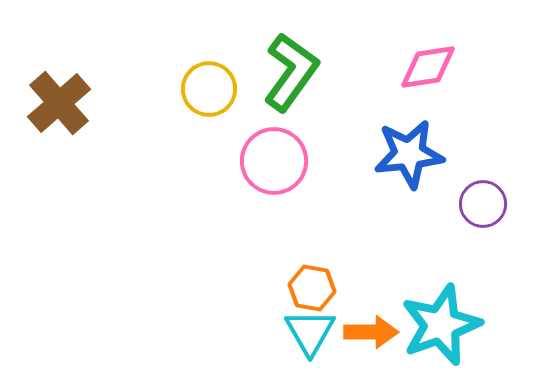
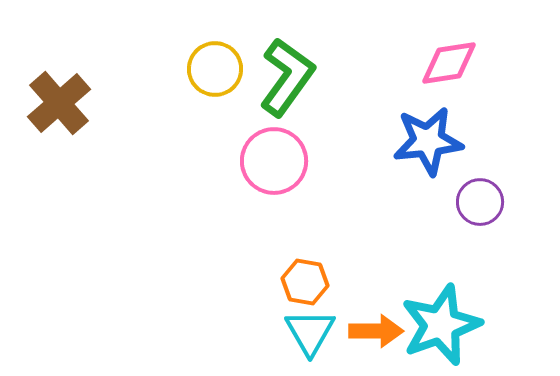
pink diamond: moved 21 px right, 4 px up
green L-shape: moved 4 px left, 5 px down
yellow circle: moved 6 px right, 20 px up
blue star: moved 19 px right, 13 px up
purple circle: moved 3 px left, 2 px up
orange hexagon: moved 7 px left, 6 px up
orange arrow: moved 5 px right, 1 px up
